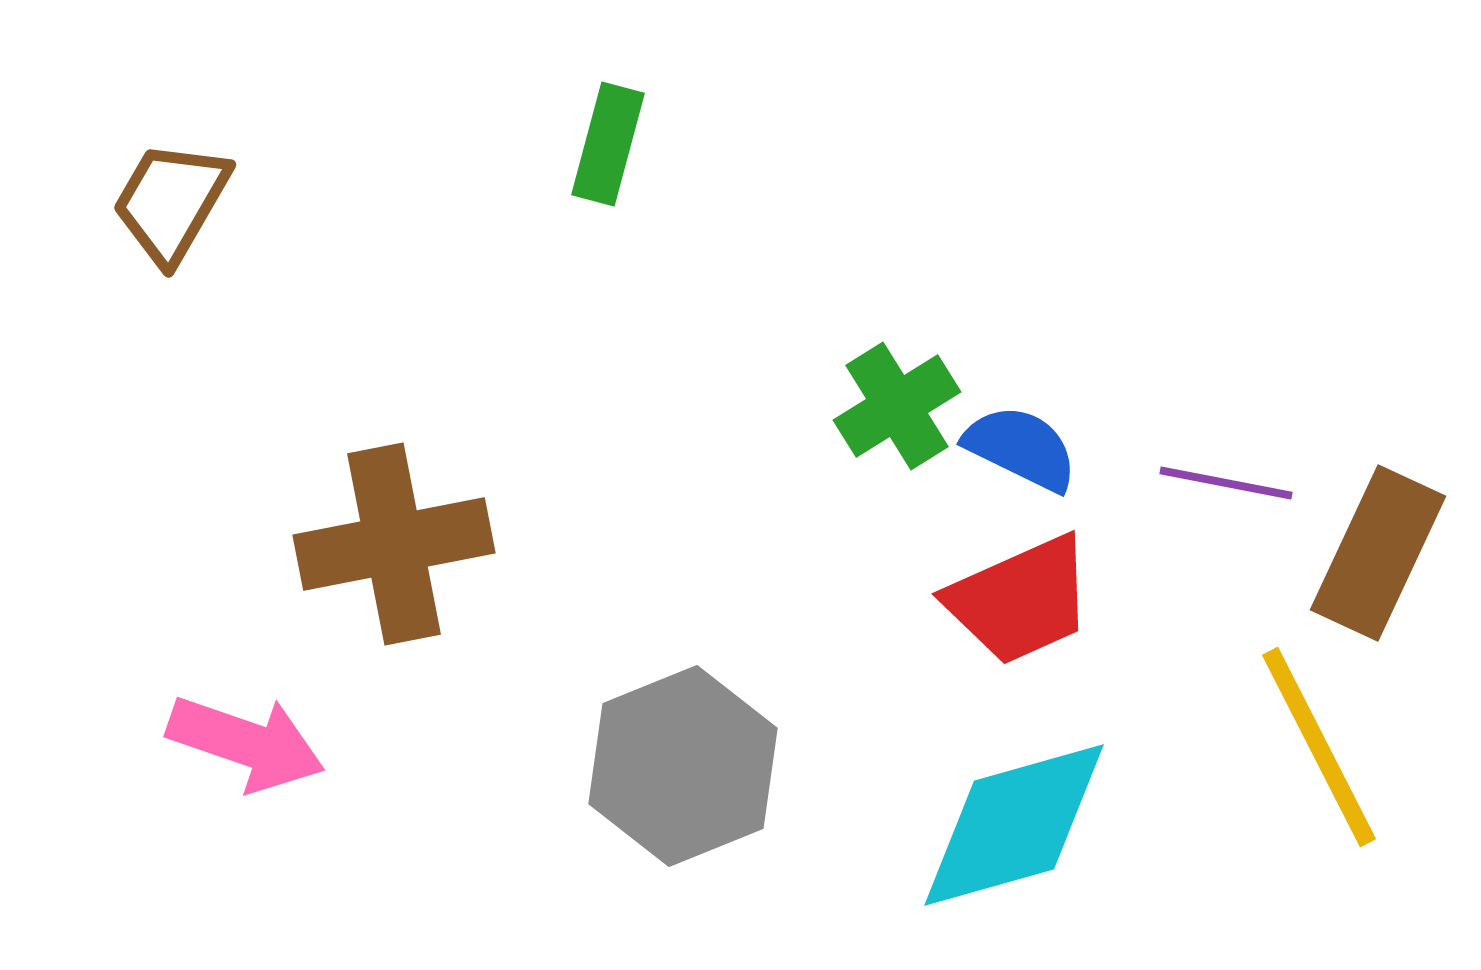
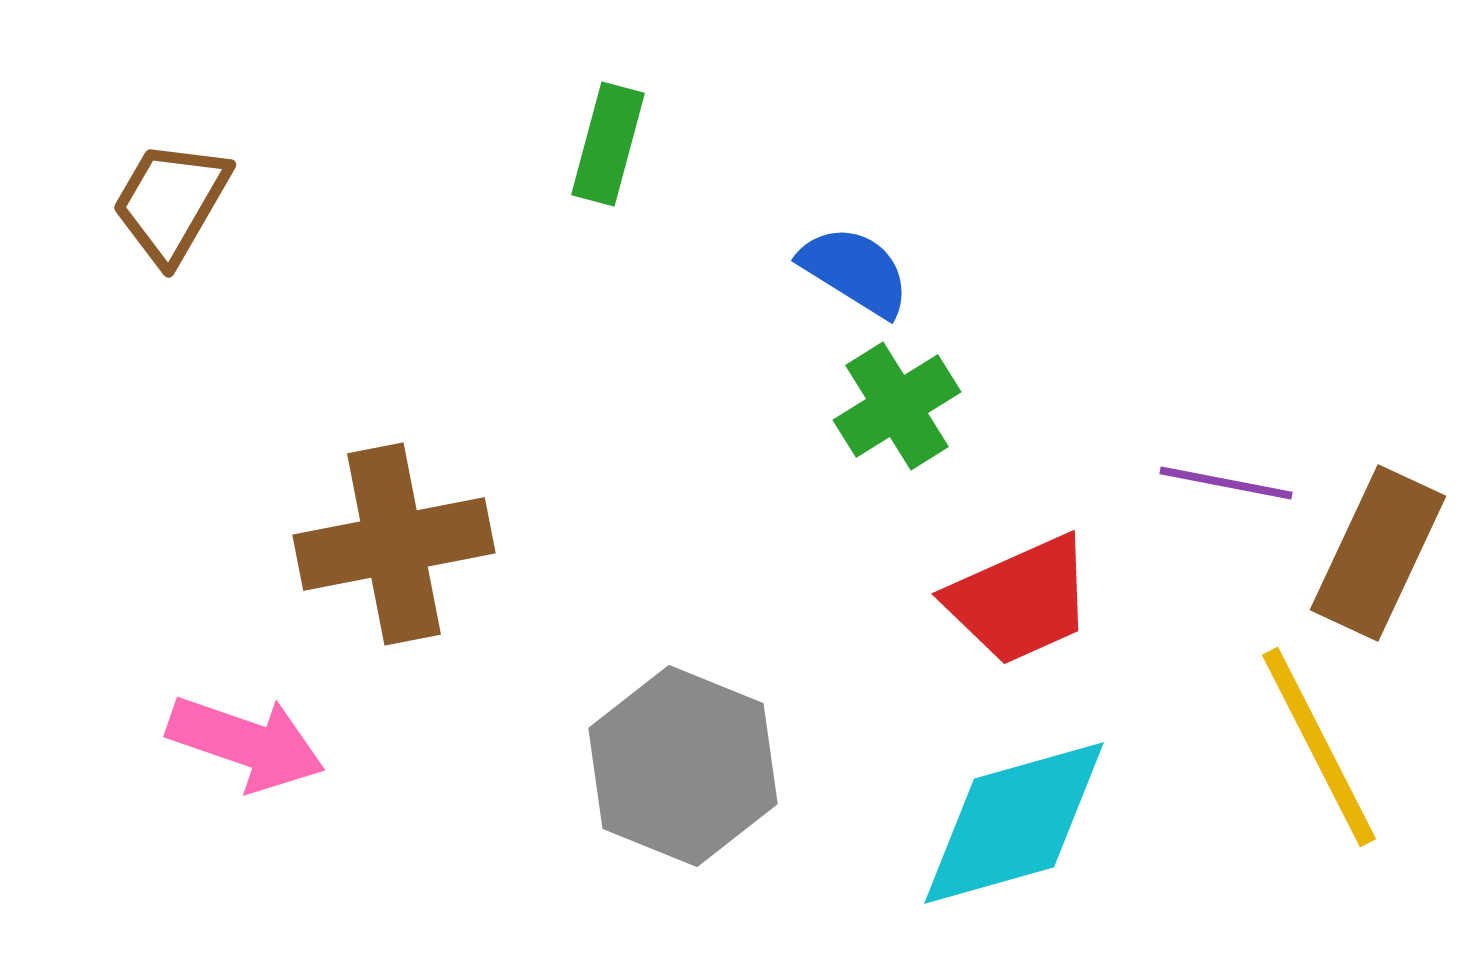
blue semicircle: moved 166 px left, 177 px up; rotated 6 degrees clockwise
gray hexagon: rotated 16 degrees counterclockwise
cyan diamond: moved 2 px up
